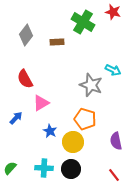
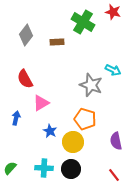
blue arrow: rotated 32 degrees counterclockwise
